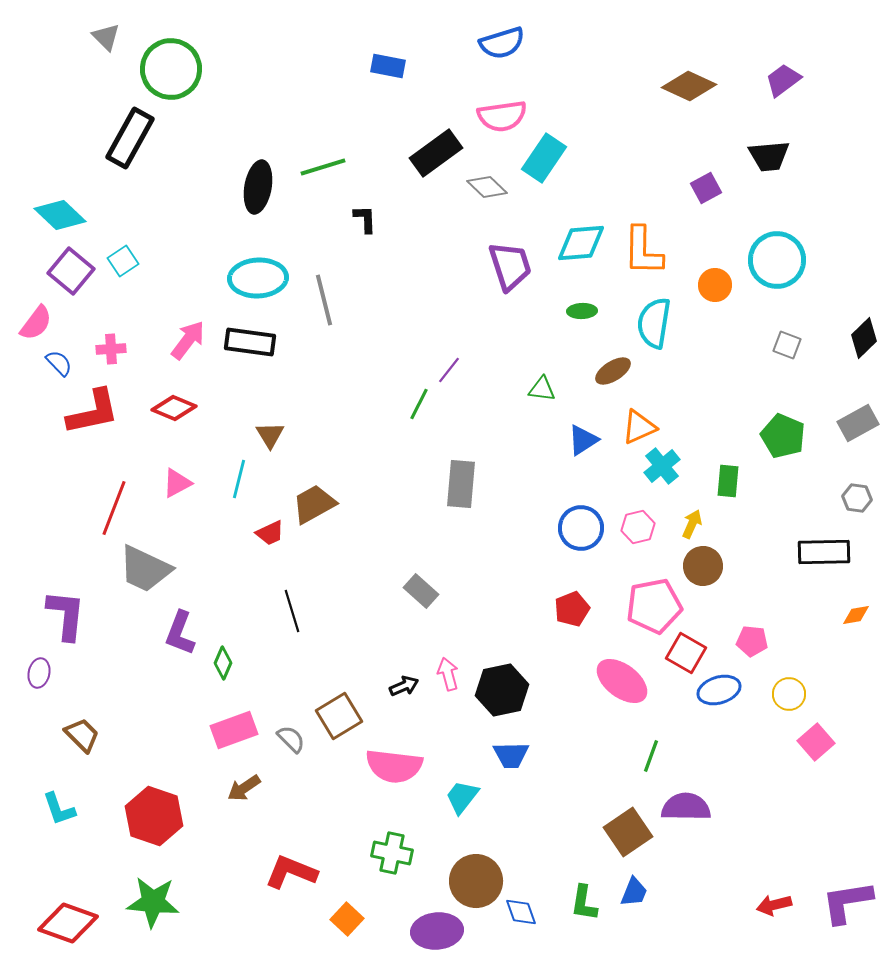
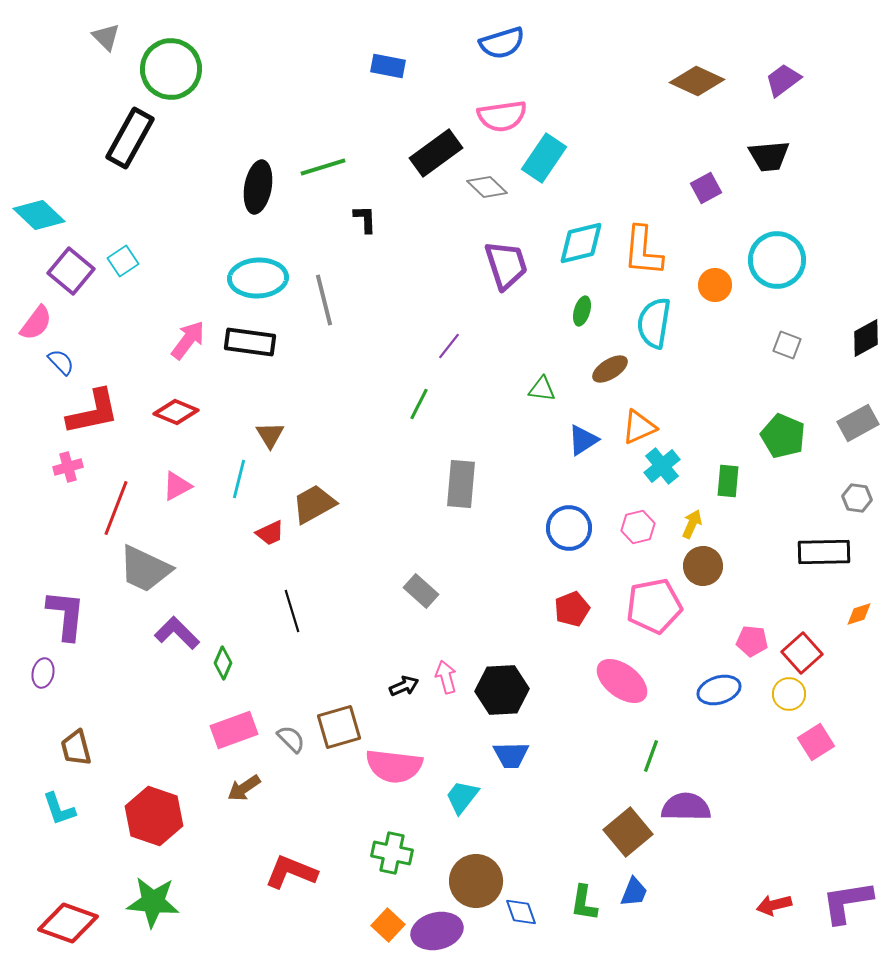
brown diamond at (689, 86): moved 8 px right, 5 px up
cyan diamond at (60, 215): moved 21 px left
cyan diamond at (581, 243): rotated 9 degrees counterclockwise
orange L-shape at (643, 251): rotated 4 degrees clockwise
purple trapezoid at (510, 266): moved 4 px left, 1 px up
green ellipse at (582, 311): rotated 72 degrees counterclockwise
black diamond at (864, 338): moved 2 px right; rotated 15 degrees clockwise
pink cross at (111, 349): moved 43 px left, 118 px down; rotated 12 degrees counterclockwise
blue semicircle at (59, 363): moved 2 px right, 1 px up
purple line at (449, 370): moved 24 px up
brown ellipse at (613, 371): moved 3 px left, 2 px up
red diamond at (174, 408): moved 2 px right, 4 px down
pink triangle at (177, 483): moved 3 px down
red line at (114, 508): moved 2 px right
blue circle at (581, 528): moved 12 px left
orange diamond at (856, 615): moved 3 px right, 1 px up; rotated 8 degrees counterclockwise
purple L-shape at (180, 633): moved 3 px left; rotated 114 degrees clockwise
red square at (686, 653): moved 116 px right; rotated 18 degrees clockwise
purple ellipse at (39, 673): moved 4 px right
pink arrow at (448, 674): moved 2 px left, 3 px down
black hexagon at (502, 690): rotated 9 degrees clockwise
brown square at (339, 716): moved 11 px down; rotated 15 degrees clockwise
brown trapezoid at (82, 735): moved 6 px left, 13 px down; rotated 150 degrees counterclockwise
pink square at (816, 742): rotated 9 degrees clockwise
brown square at (628, 832): rotated 6 degrees counterclockwise
orange square at (347, 919): moved 41 px right, 6 px down
purple ellipse at (437, 931): rotated 9 degrees counterclockwise
